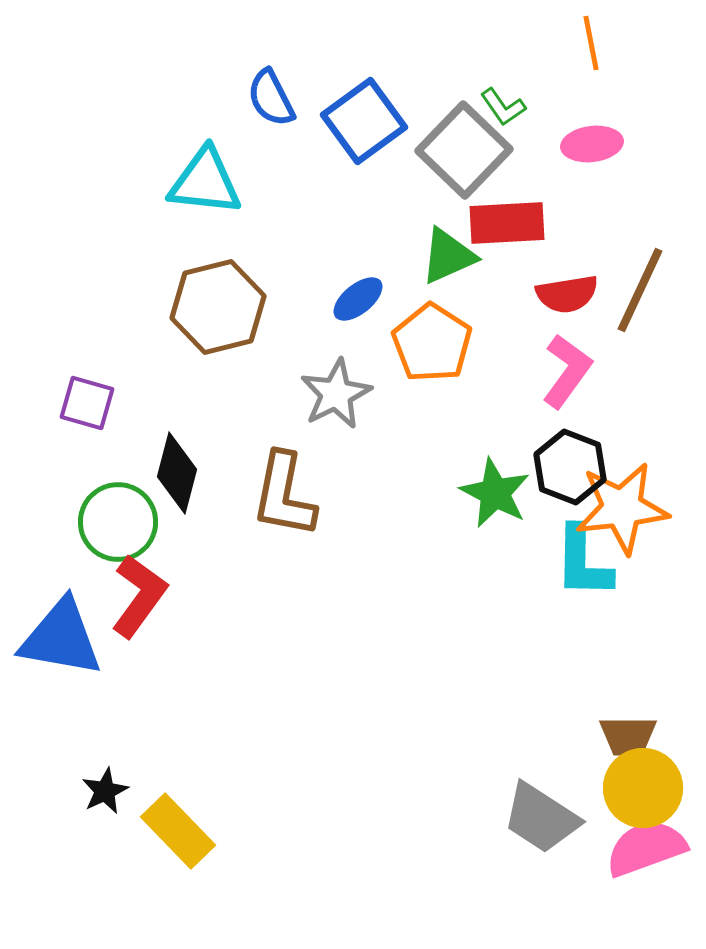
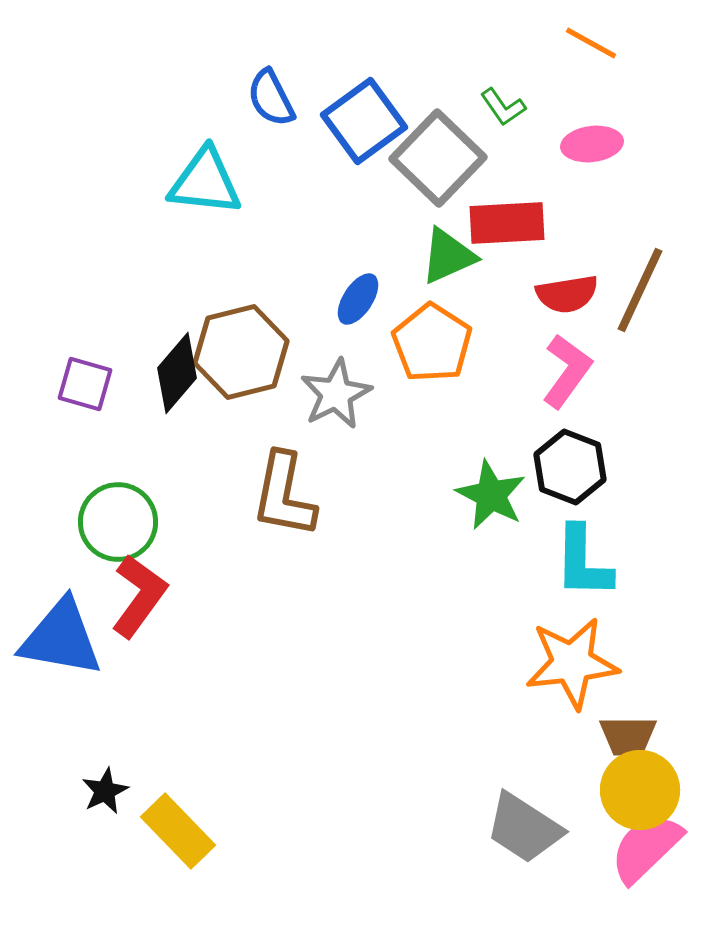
orange line: rotated 50 degrees counterclockwise
gray square: moved 26 px left, 8 px down
blue ellipse: rotated 18 degrees counterclockwise
brown hexagon: moved 23 px right, 45 px down
purple square: moved 2 px left, 19 px up
black diamond: moved 100 px up; rotated 26 degrees clockwise
green star: moved 4 px left, 2 px down
orange star: moved 50 px left, 155 px down
yellow circle: moved 3 px left, 2 px down
gray trapezoid: moved 17 px left, 10 px down
pink semicircle: rotated 24 degrees counterclockwise
